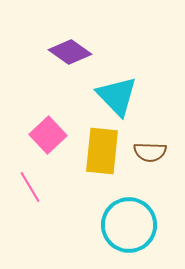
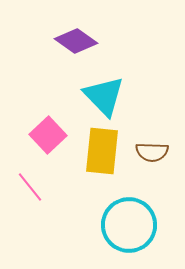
purple diamond: moved 6 px right, 11 px up
cyan triangle: moved 13 px left
brown semicircle: moved 2 px right
pink line: rotated 8 degrees counterclockwise
